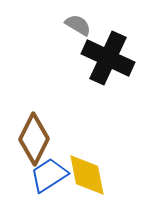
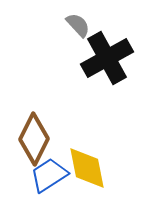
gray semicircle: rotated 16 degrees clockwise
black cross: moved 1 px left; rotated 36 degrees clockwise
yellow diamond: moved 7 px up
